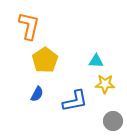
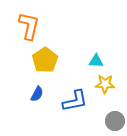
gray circle: moved 2 px right
